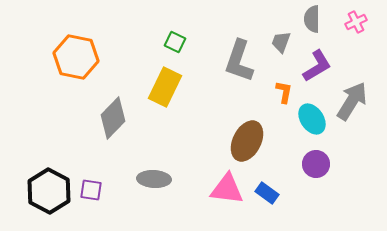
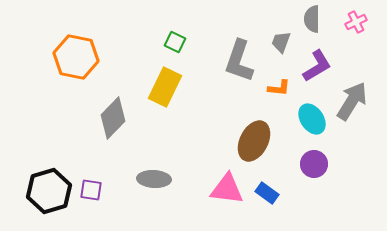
orange L-shape: moved 5 px left, 4 px up; rotated 85 degrees clockwise
brown ellipse: moved 7 px right
purple circle: moved 2 px left
black hexagon: rotated 15 degrees clockwise
